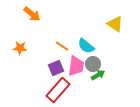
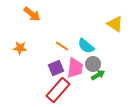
pink trapezoid: moved 1 px left, 2 px down
